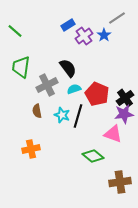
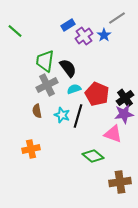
green trapezoid: moved 24 px right, 6 px up
